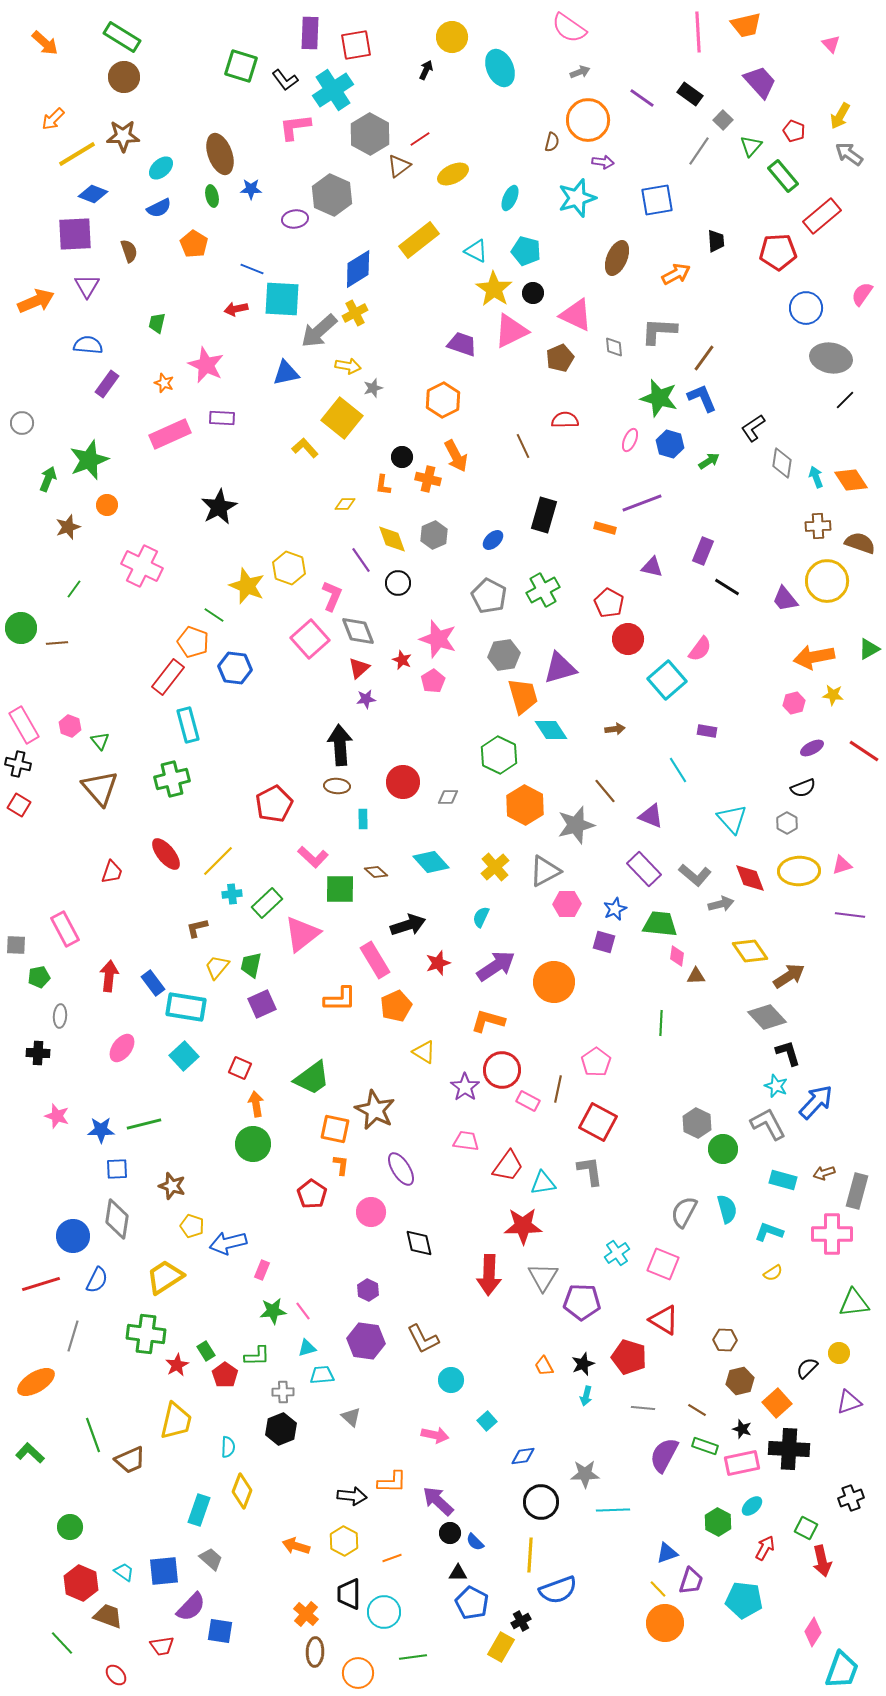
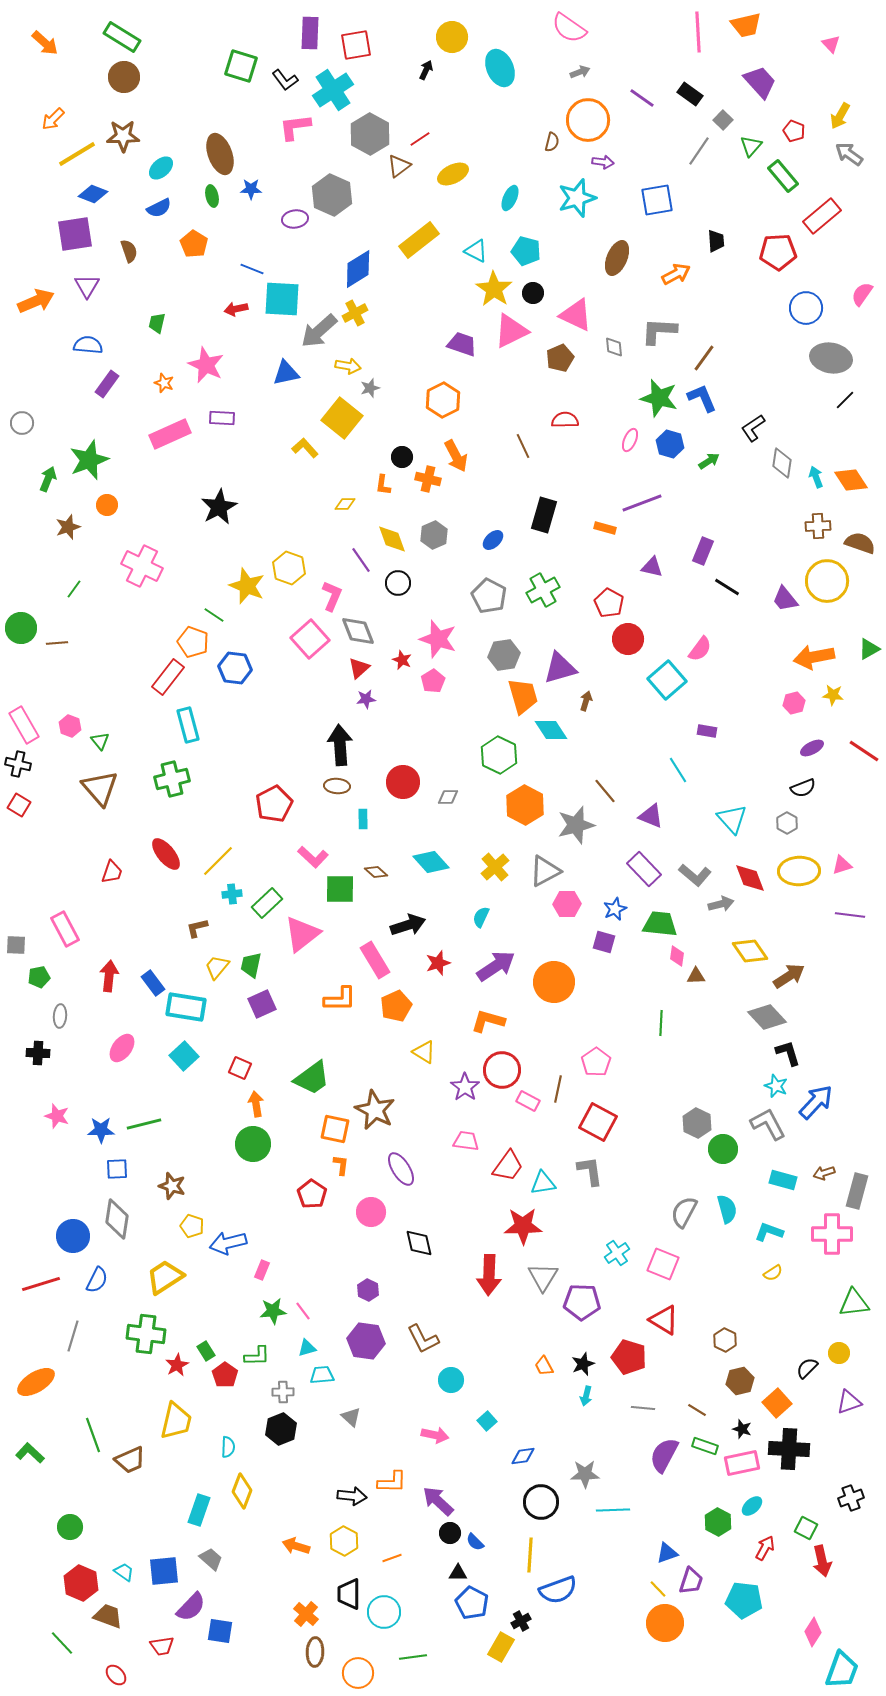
purple square at (75, 234): rotated 6 degrees counterclockwise
gray star at (373, 388): moved 3 px left
brown arrow at (615, 729): moved 29 px left, 28 px up; rotated 66 degrees counterclockwise
brown hexagon at (725, 1340): rotated 25 degrees clockwise
